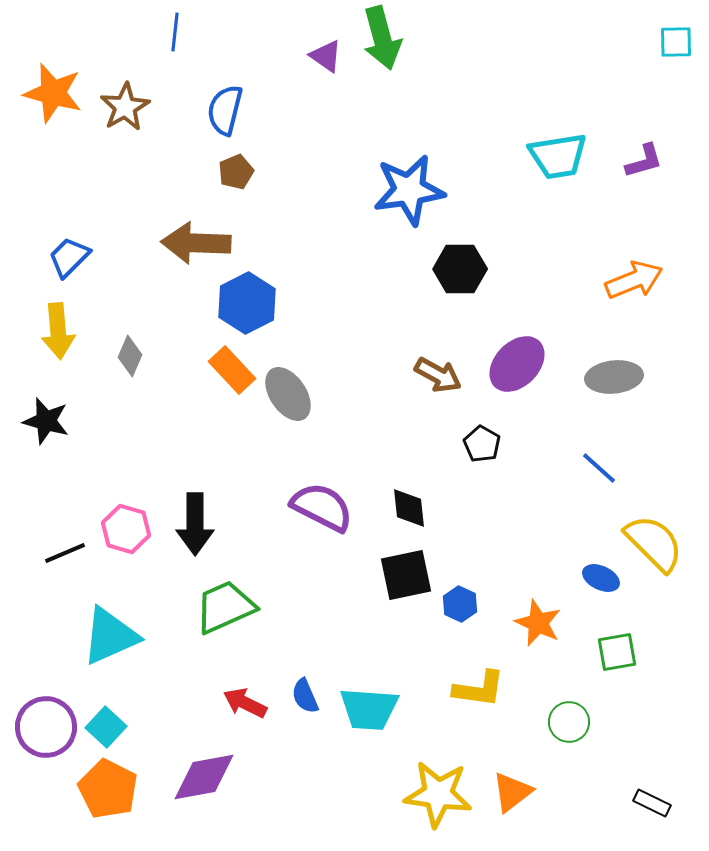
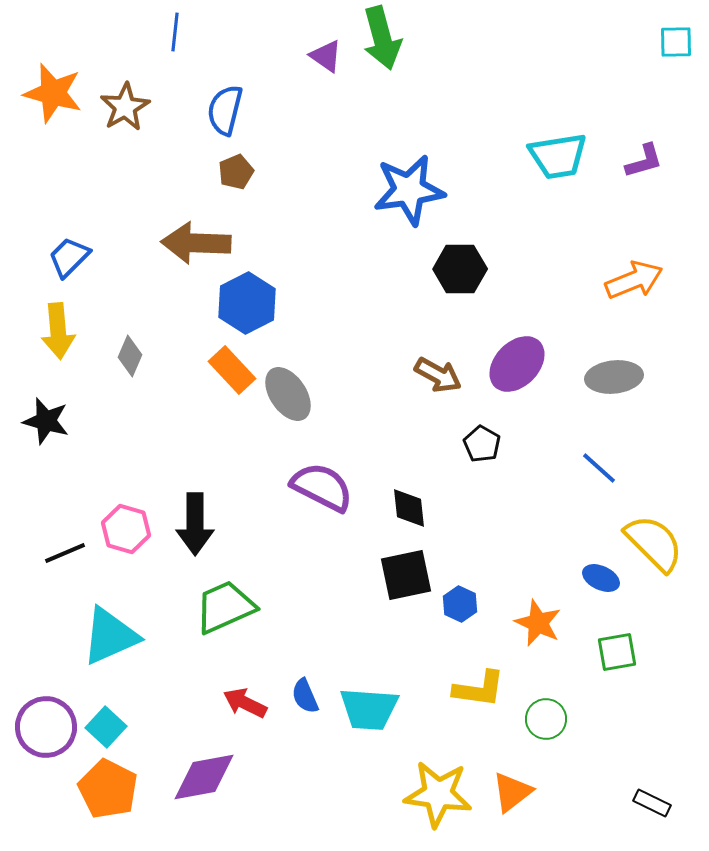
purple semicircle at (322, 507): moved 20 px up
green circle at (569, 722): moved 23 px left, 3 px up
